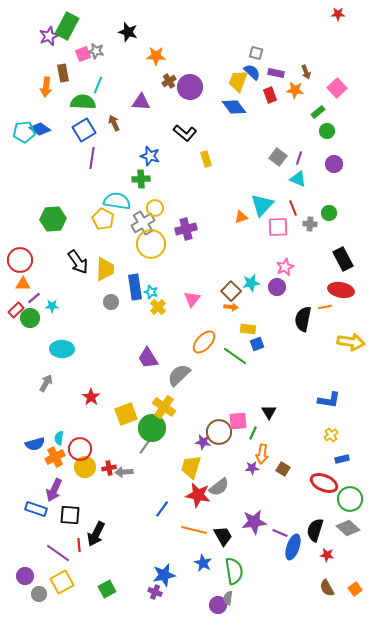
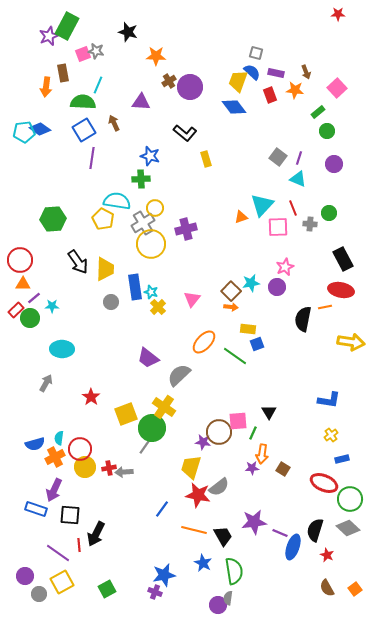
purple trapezoid at (148, 358): rotated 20 degrees counterclockwise
red star at (327, 555): rotated 16 degrees clockwise
